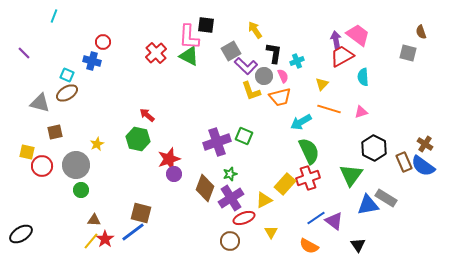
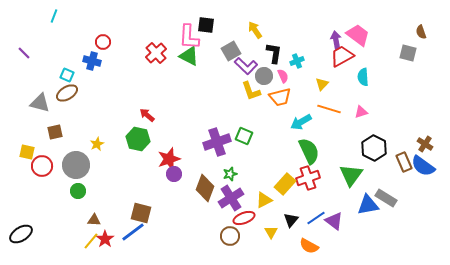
green circle at (81, 190): moved 3 px left, 1 px down
brown circle at (230, 241): moved 5 px up
black triangle at (358, 245): moved 67 px left, 25 px up; rotated 14 degrees clockwise
